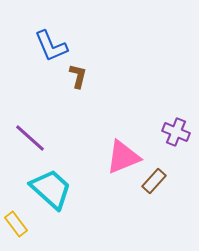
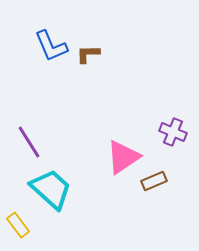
brown L-shape: moved 10 px right, 22 px up; rotated 105 degrees counterclockwise
purple cross: moved 3 px left
purple line: moved 1 px left, 4 px down; rotated 16 degrees clockwise
pink triangle: rotated 12 degrees counterclockwise
brown rectangle: rotated 25 degrees clockwise
yellow rectangle: moved 2 px right, 1 px down
